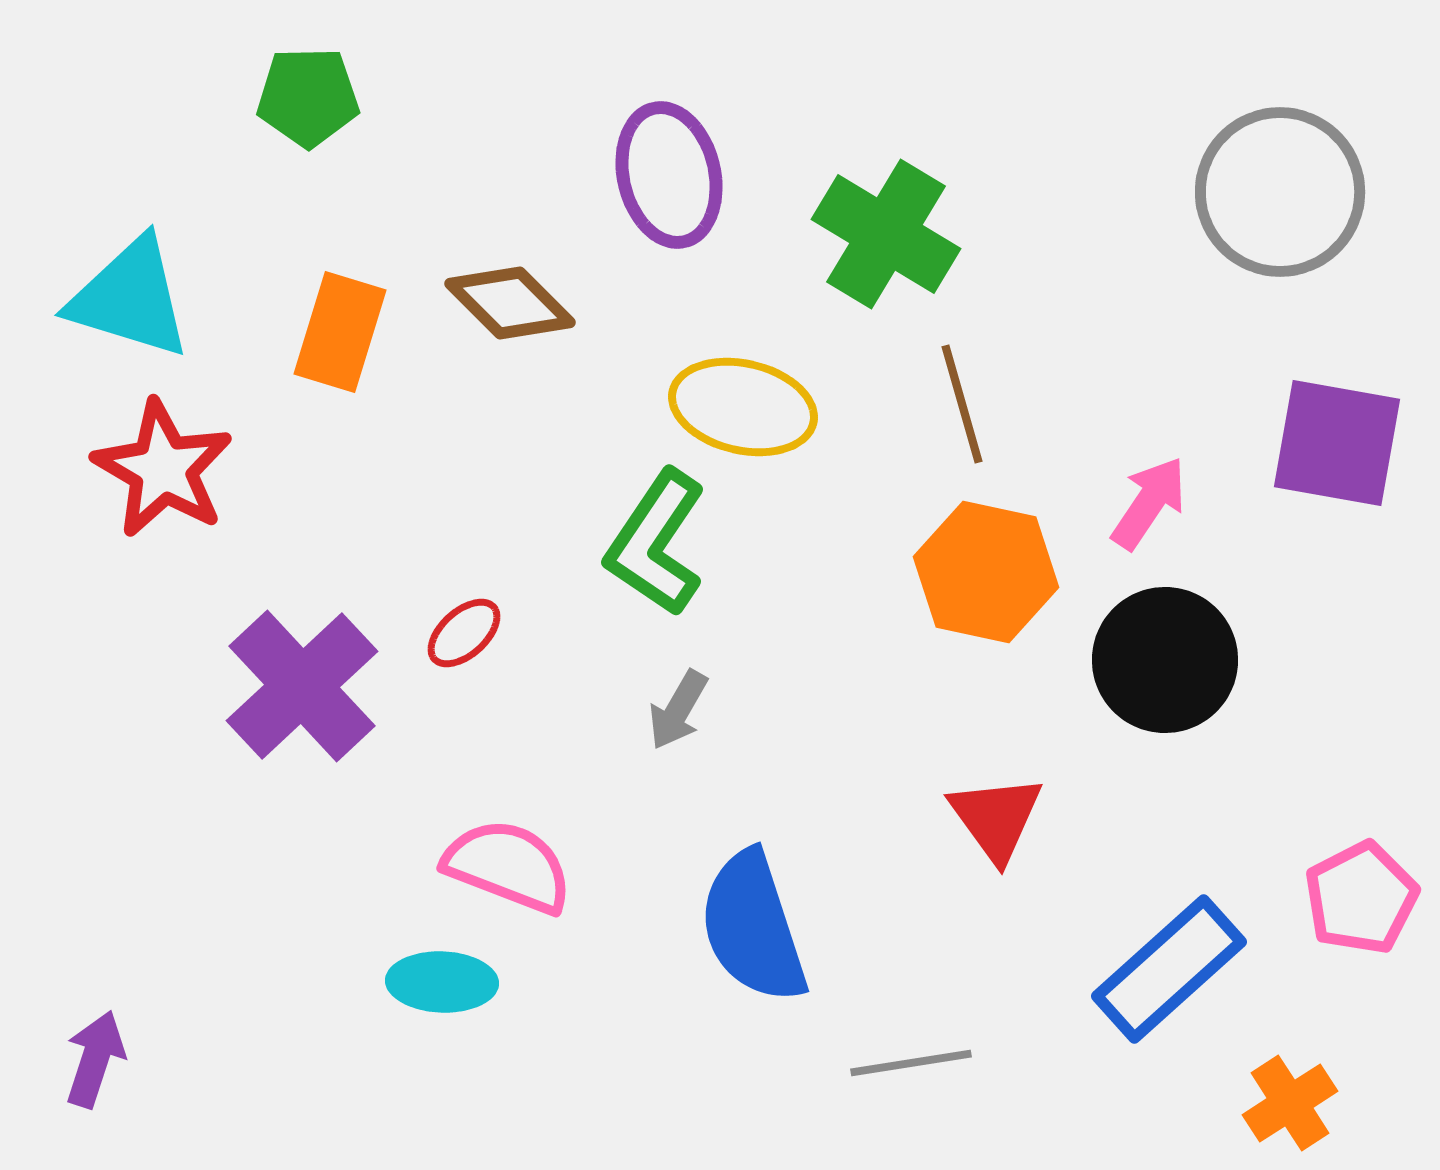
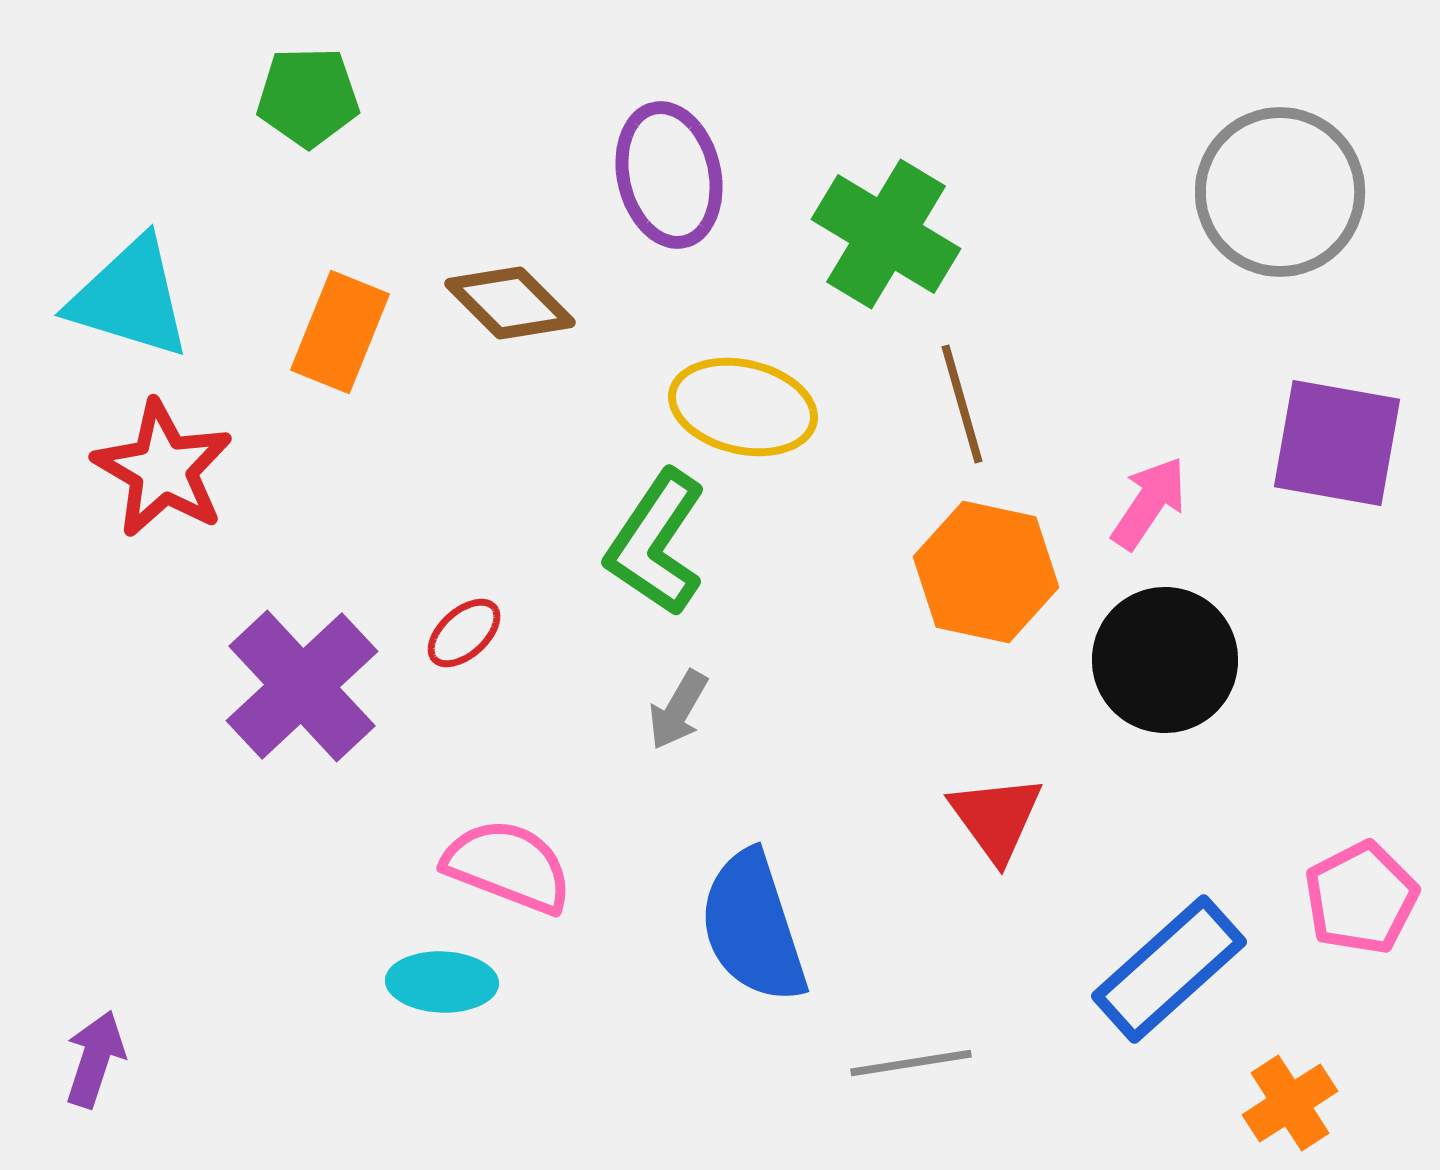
orange rectangle: rotated 5 degrees clockwise
